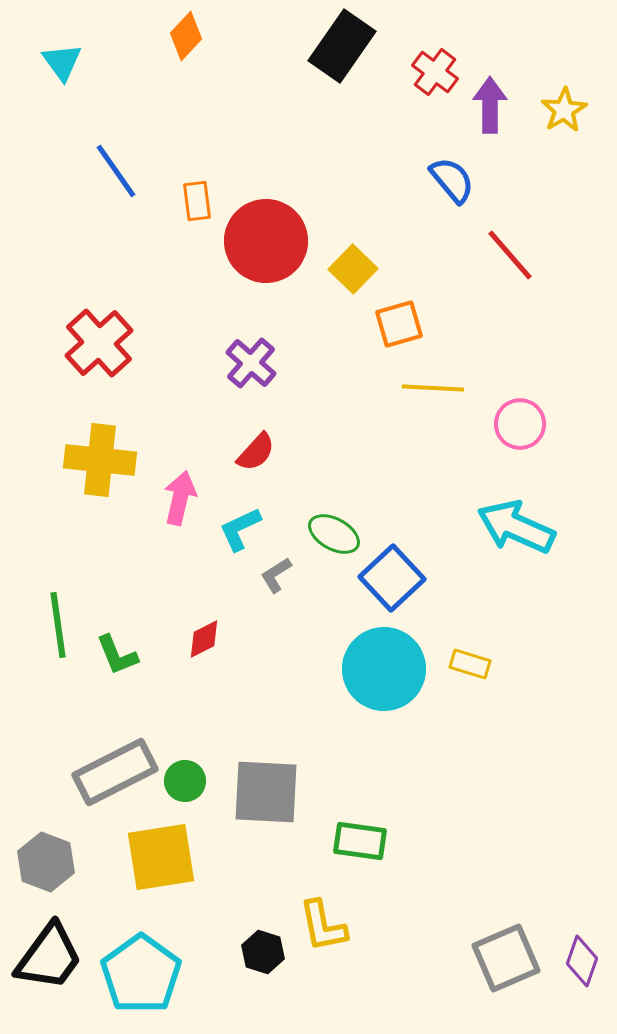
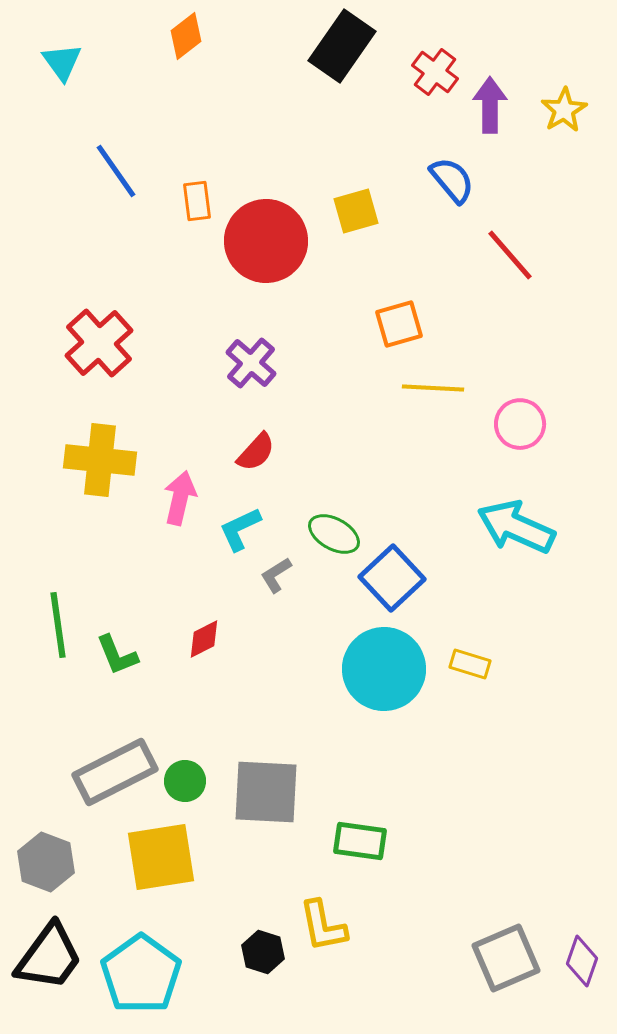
orange diamond at (186, 36): rotated 9 degrees clockwise
yellow square at (353, 269): moved 3 px right, 58 px up; rotated 30 degrees clockwise
